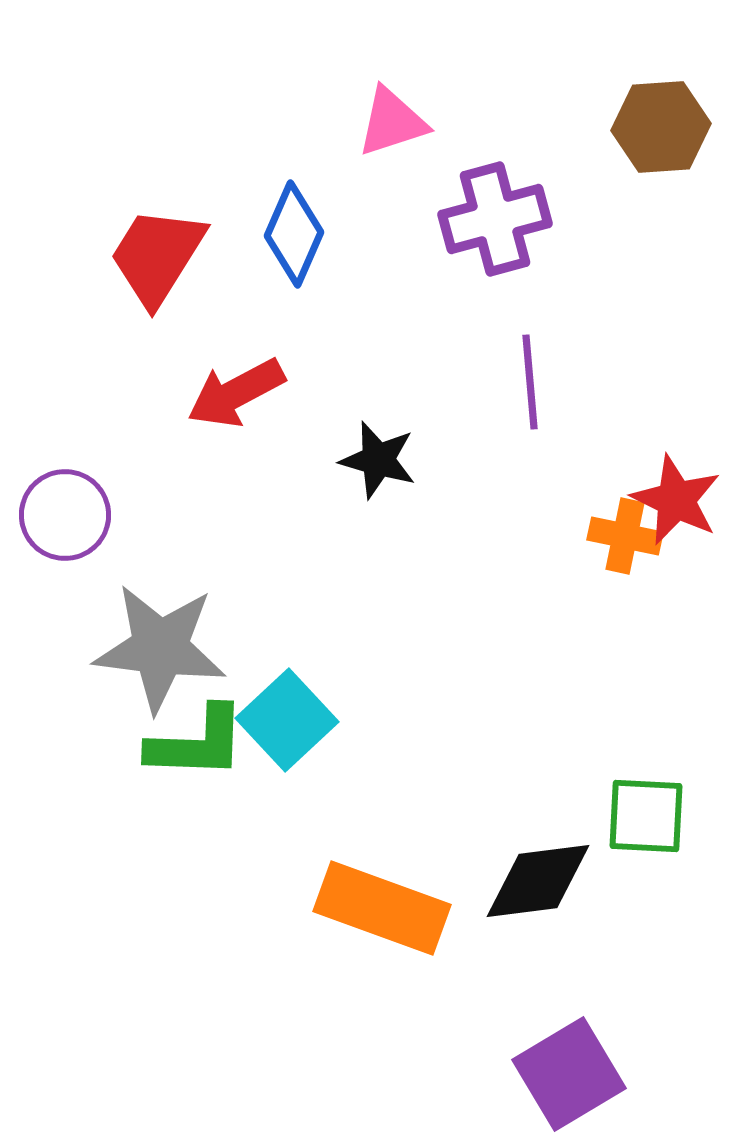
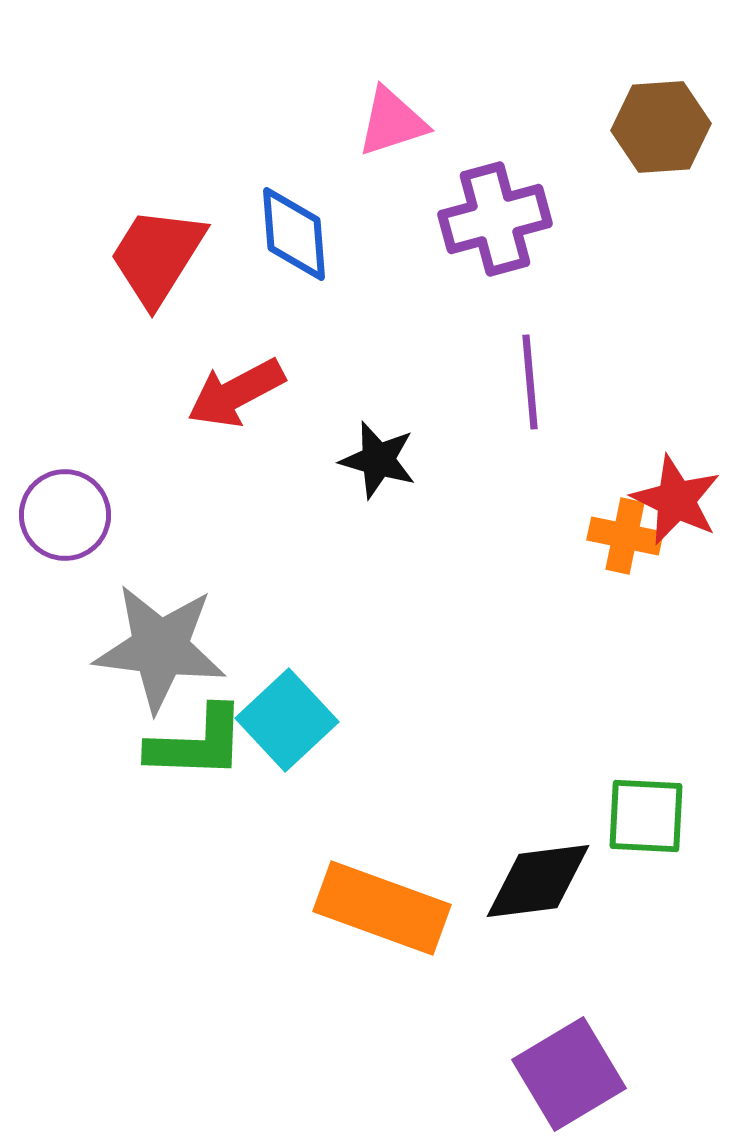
blue diamond: rotated 28 degrees counterclockwise
